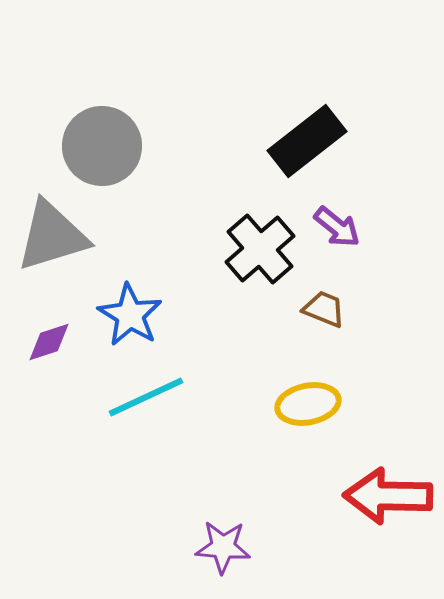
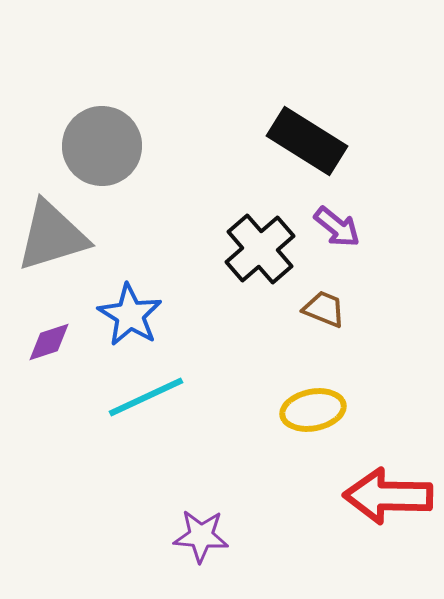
black rectangle: rotated 70 degrees clockwise
yellow ellipse: moved 5 px right, 6 px down
purple star: moved 22 px left, 11 px up
